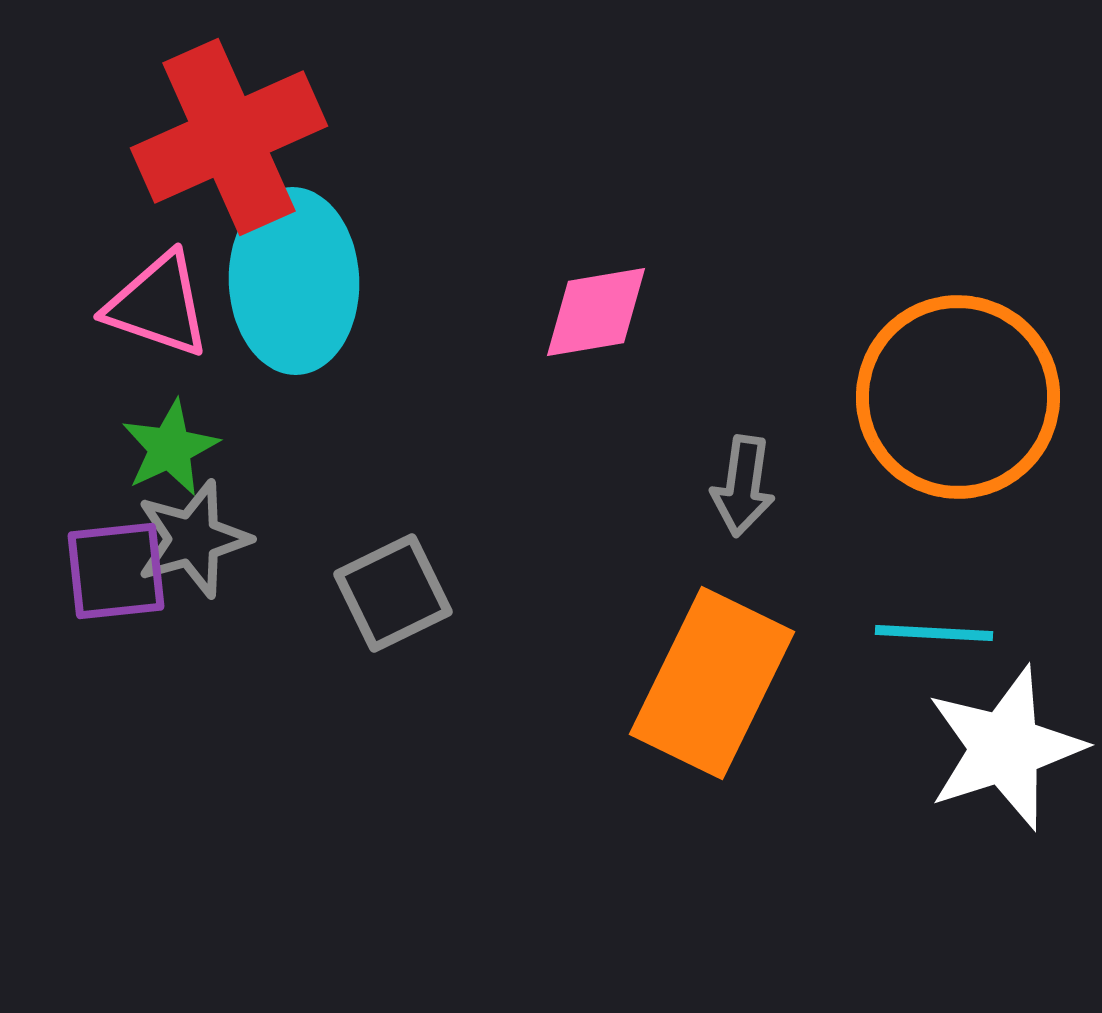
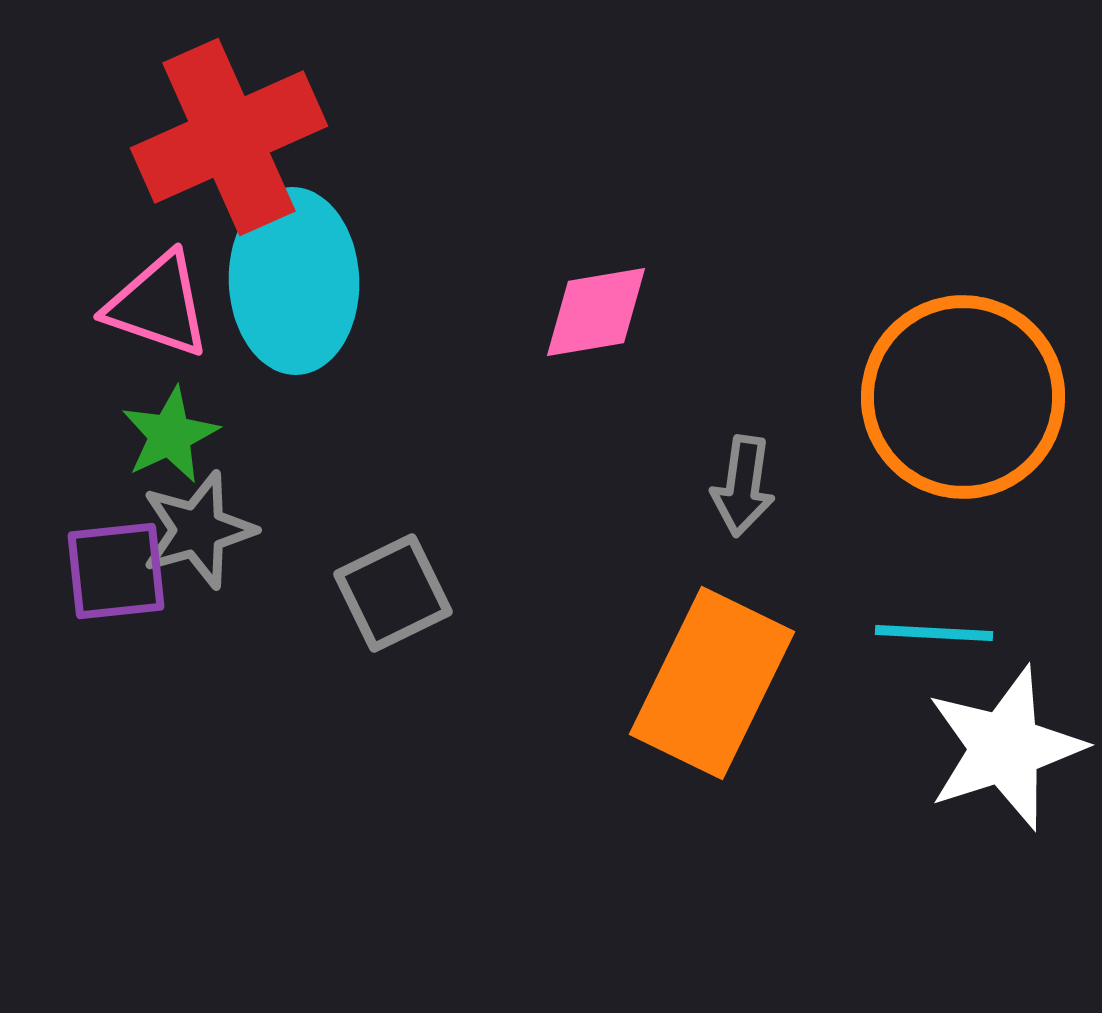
orange circle: moved 5 px right
green star: moved 13 px up
gray star: moved 5 px right, 9 px up
